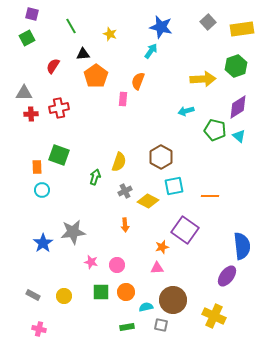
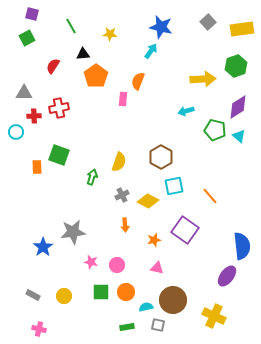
yellow star at (110, 34): rotated 16 degrees counterclockwise
red cross at (31, 114): moved 3 px right, 2 px down
green arrow at (95, 177): moved 3 px left
cyan circle at (42, 190): moved 26 px left, 58 px up
gray cross at (125, 191): moved 3 px left, 4 px down
orange line at (210, 196): rotated 48 degrees clockwise
blue star at (43, 243): moved 4 px down
orange star at (162, 247): moved 8 px left, 7 px up
pink triangle at (157, 268): rotated 16 degrees clockwise
gray square at (161, 325): moved 3 px left
